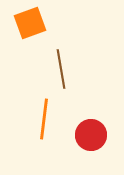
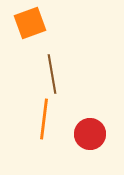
brown line: moved 9 px left, 5 px down
red circle: moved 1 px left, 1 px up
